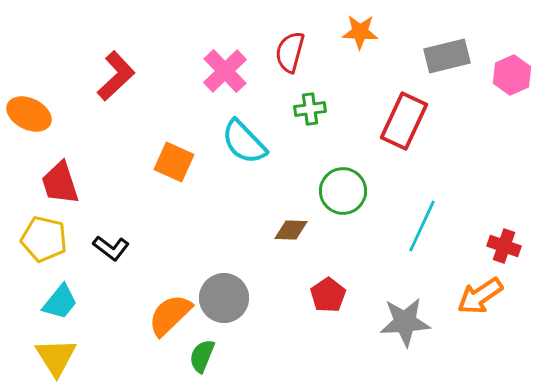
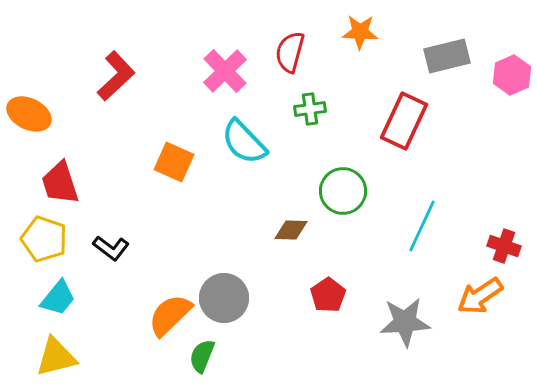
yellow pentagon: rotated 6 degrees clockwise
cyan trapezoid: moved 2 px left, 4 px up
yellow triangle: rotated 48 degrees clockwise
